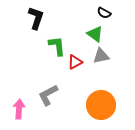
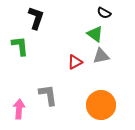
green L-shape: moved 37 px left
gray L-shape: rotated 110 degrees clockwise
